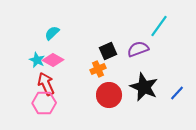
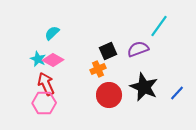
cyan star: moved 1 px right, 1 px up
